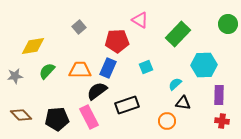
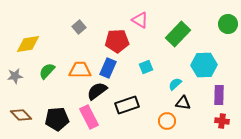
yellow diamond: moved 5 px left, 2 px up
